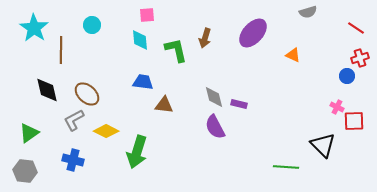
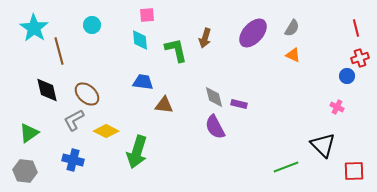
gray semicircle: moved 16 px left, 16 px down; rotated 42 degrees counterclockwise
red line: rotated 42 degrees clockwise
brown line: moved 2 px left, 1 px down; rotated 16 degrees counterclockwise
red square: moved 50 px down
green line: rotated 25 degrees counterclockwise
